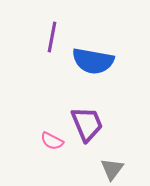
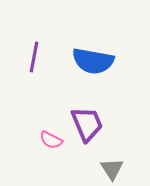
purple line: moved 18 px left, 20 px down
pink semicircle: moved 1 px left, 1 px up
gray triangle: rotated 10 degrees counterclockwise
